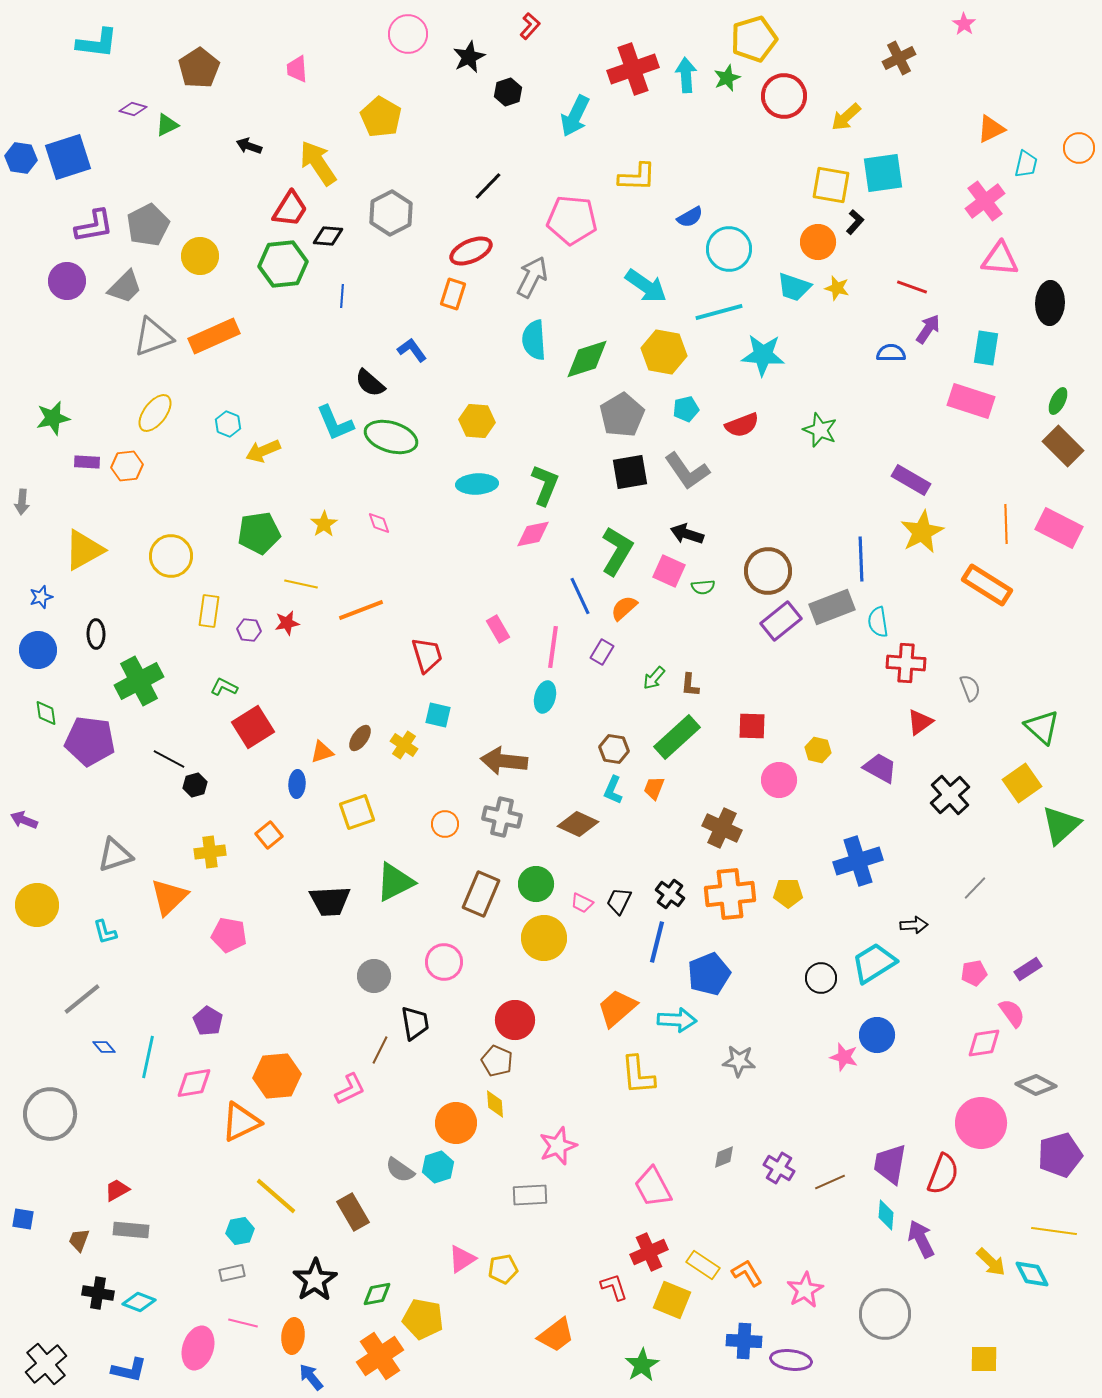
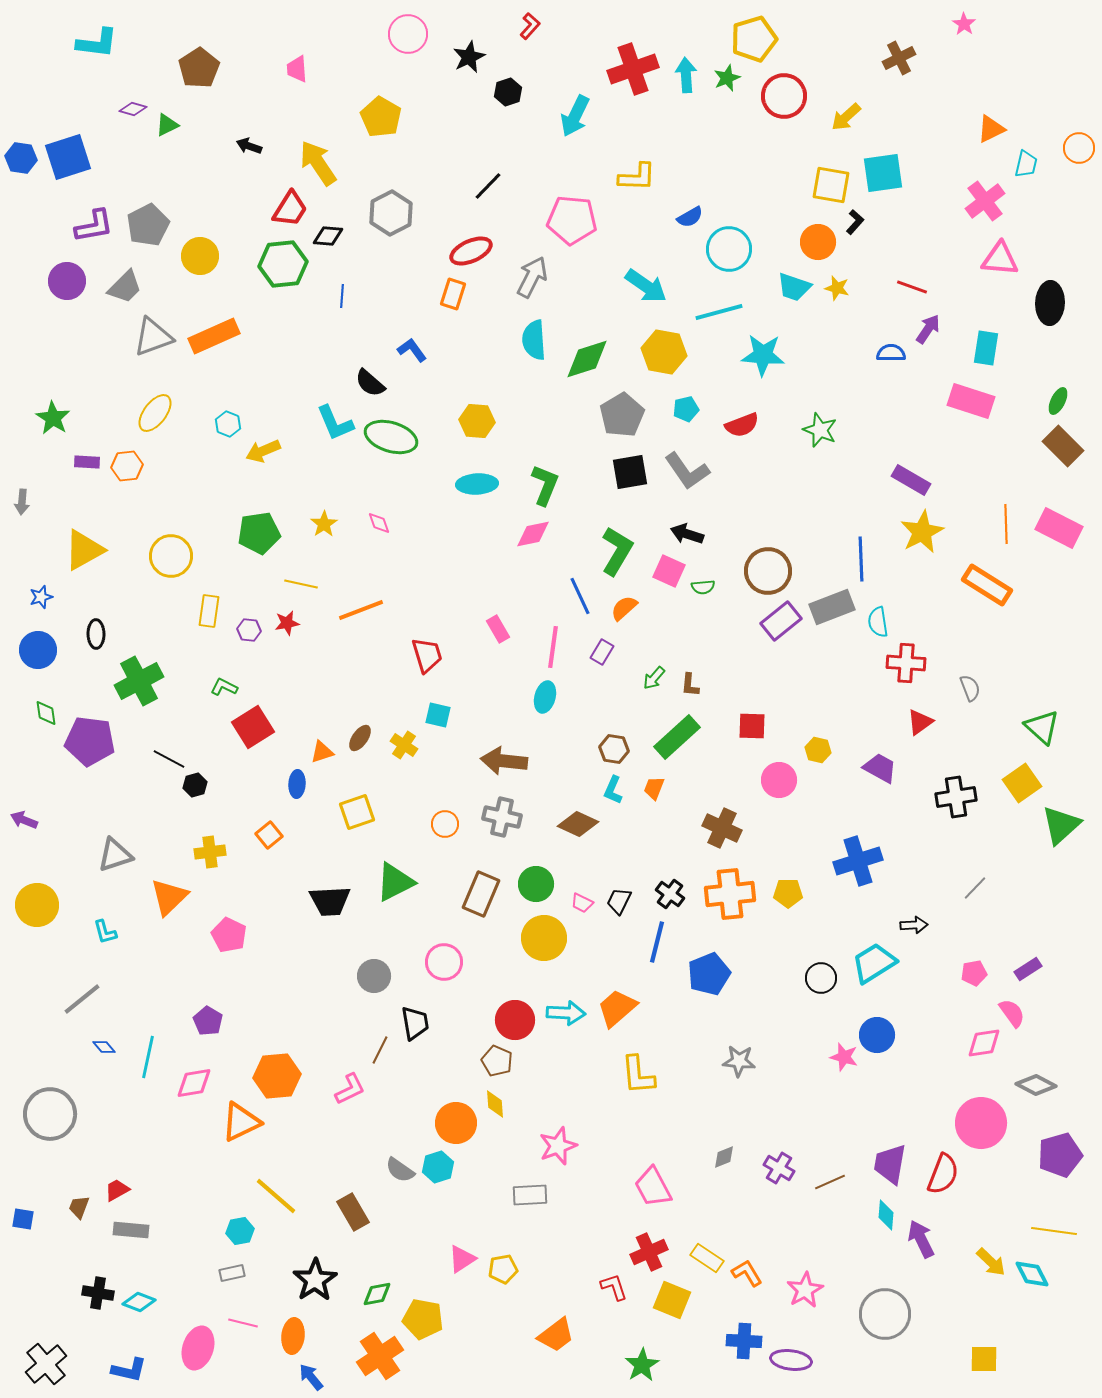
green star at (53, 418): rotated 28 degrees counterclockwise
black cross at (950, 795): moved 6 px right, 2 px down; rotated 33 degrees clockwise
pink pentagon at (229, 935): rotated 16 degrees clockwise
cyan arrow at (677, 1020): moved 111 px left, 7 px up
brown trapezoid at (79, 1240): moved 33 px up
yellow rectangle at (703, 1265): moved 4 px right, 7 px up
